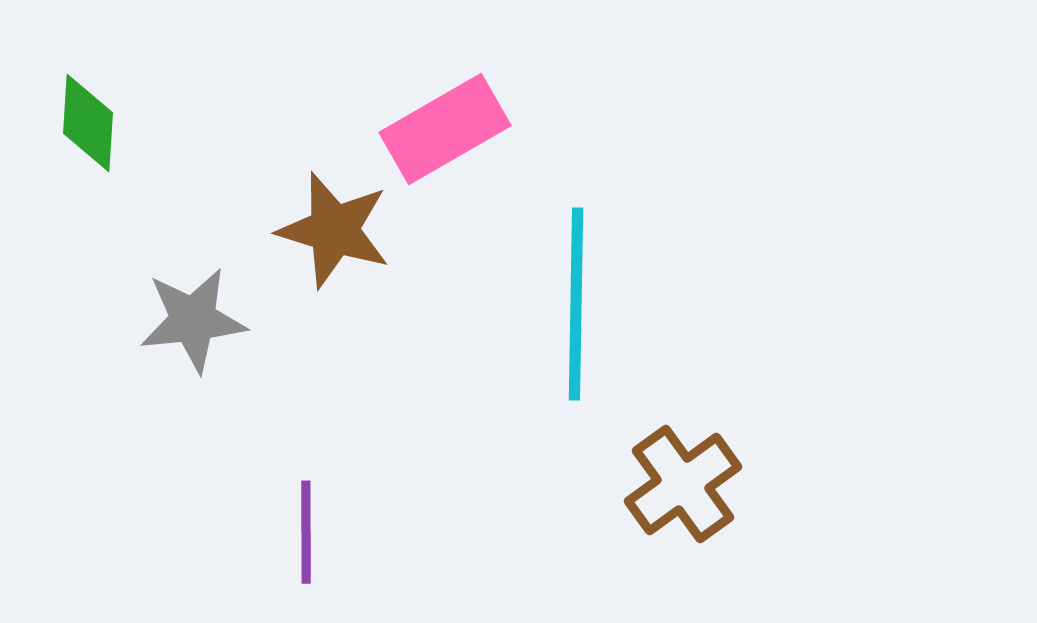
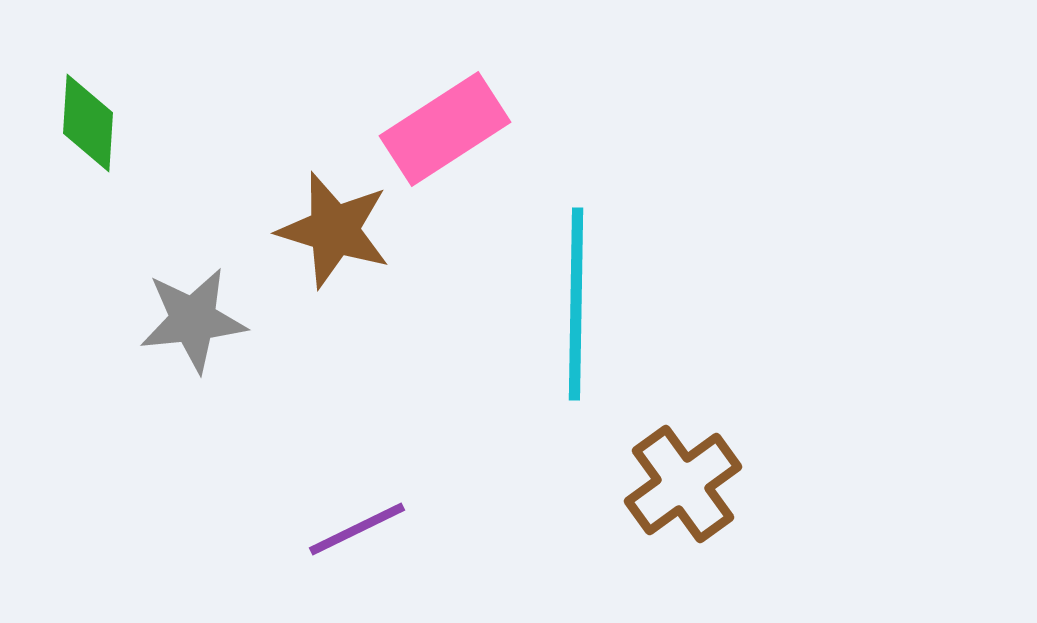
pink rectangle: rotated 3 degrees counterclockwise
purple line: moved 51 px right, 3 px up; rotated 64 degrees clockwise
